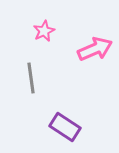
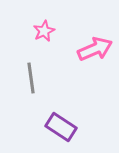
purple rectangle: moved 4 px left
